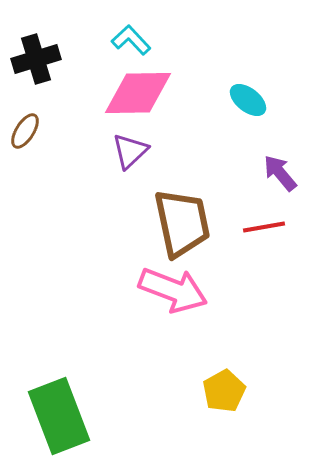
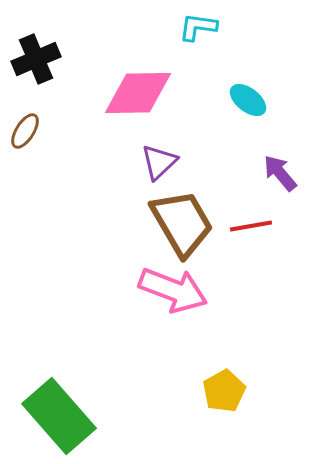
cyan L-shape: moved 67 px right, 13 px up; rotated 39 degrees counterclockwise
black cross: rotated 6 degrees counterclockwise
purple triangle: moved 29 px right, 11 px down
brown trapezoid: rotated 18 degrees counterclockwise
red line: moved 13 px left, 1 px up
green rectangle: rotated 20 degrees counterclockwise
